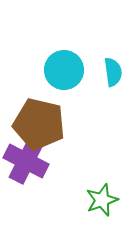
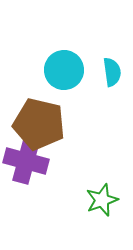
cyan semicircle: moved 1 px left
purple cross: rotated 12 degrees counterclockwise
